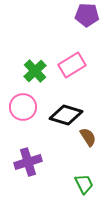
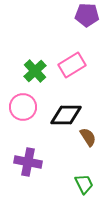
black diamond: rotated 16 degrees counterclockwise
purple cross: rotated 28 degrees clockwise
